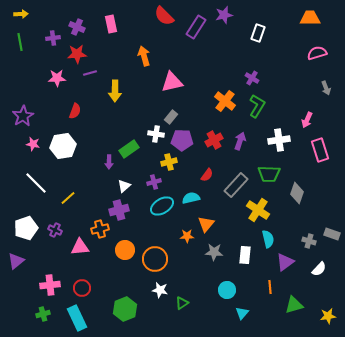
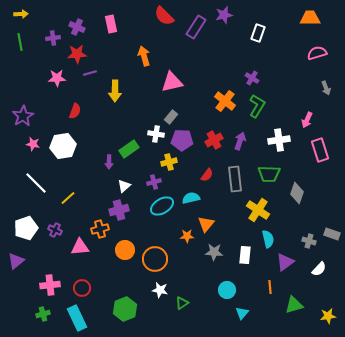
gray rectangle at (236, 185): moved 1 px left, 6 px up; rotated 50 degrees counterclockwise
